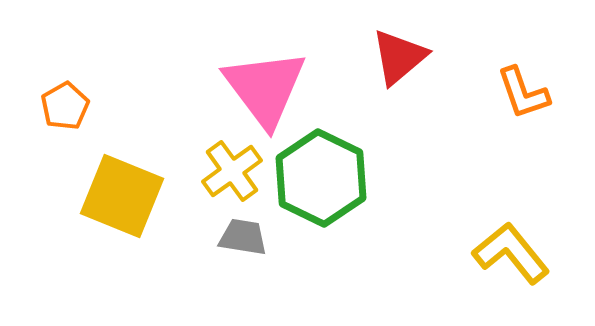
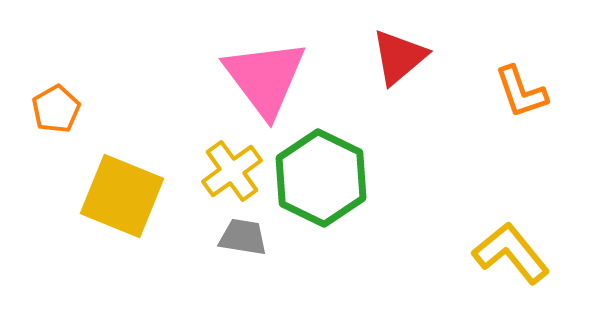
pink triangle: moved 10 px up
orange L-shape: moved 2 px left, 1 px up
orange pentagon: moved 9 px left, 3 px down
